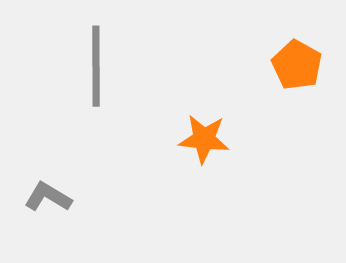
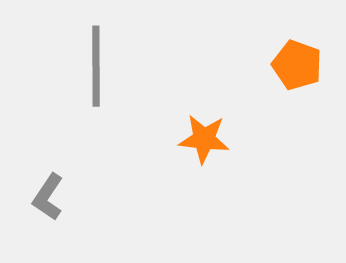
orange pentagon: rotated 9 degrees counterclockwise
gray L-shape: rotated 87 degrees counterclockwise
